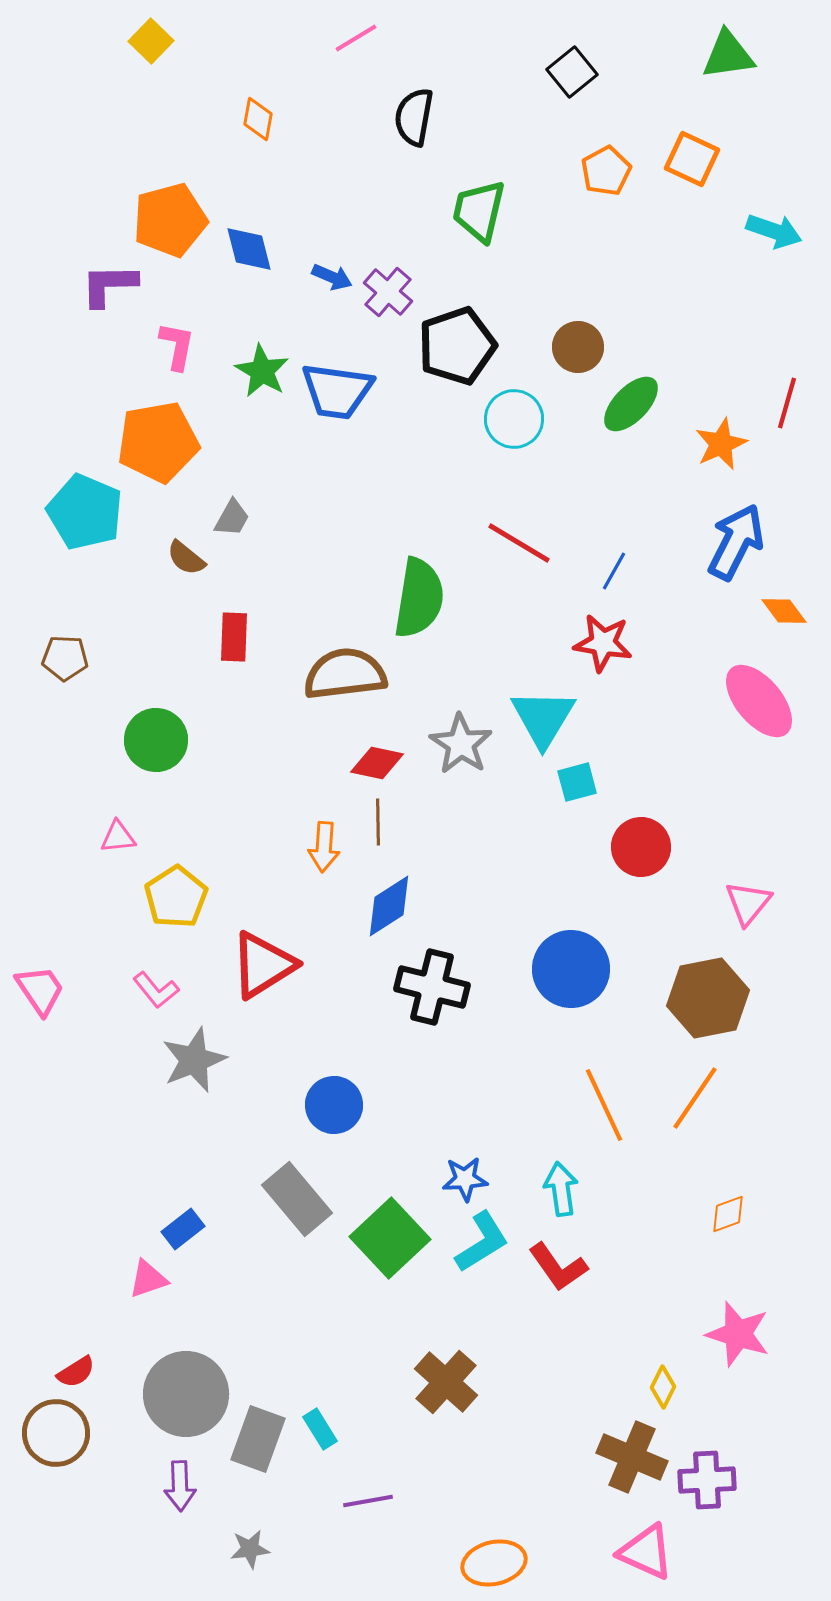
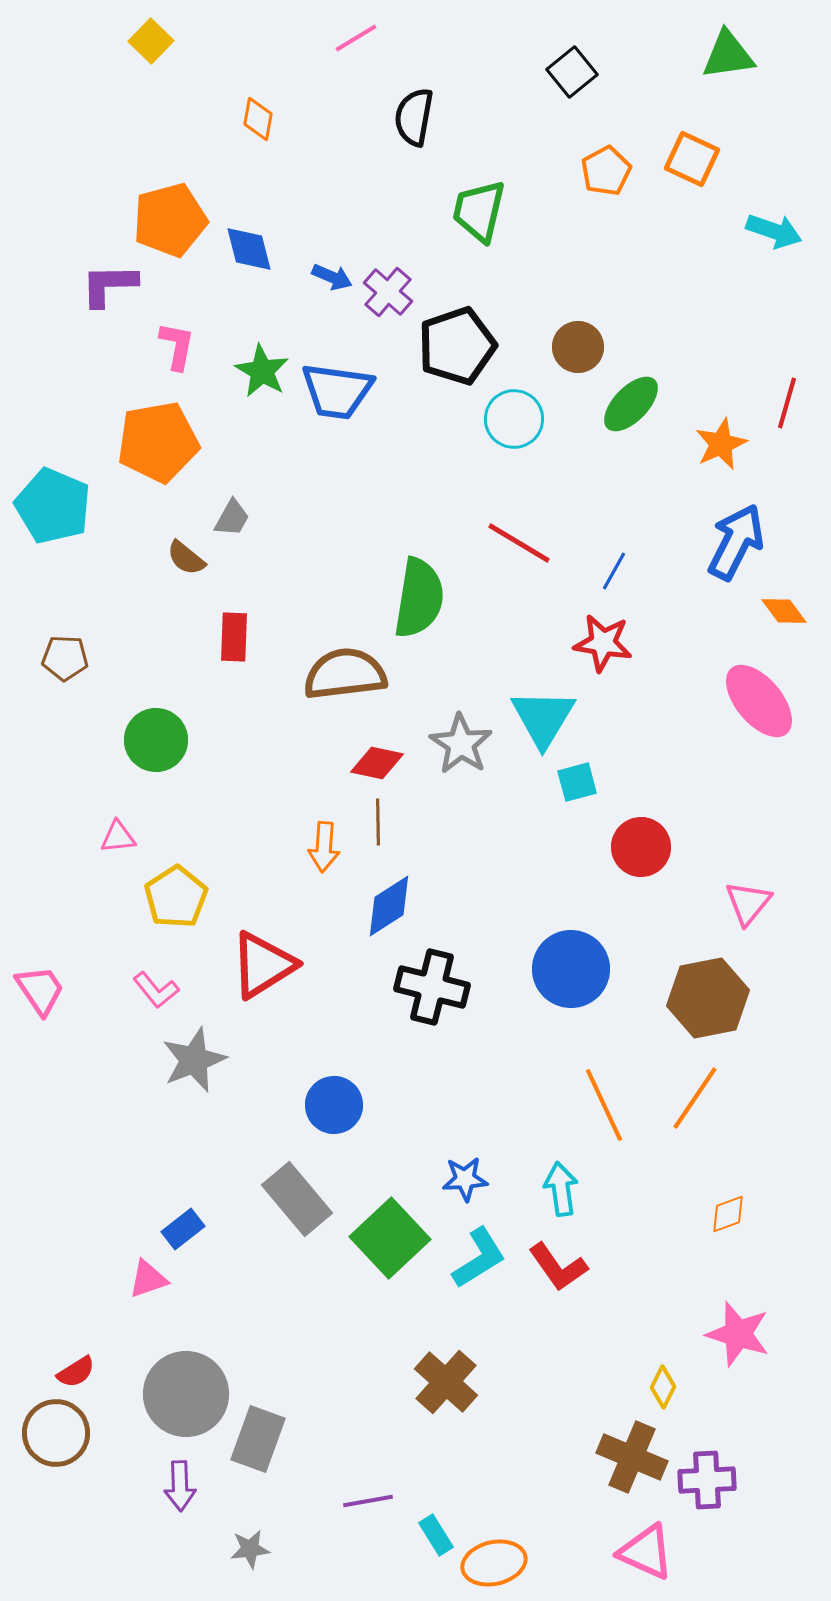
cyan pentagon at (85, 512): moved 32 px left, 6 px up
cyan L-shape at (482, 1242): moved 3 px left, 16 px down
cyan rectangle at (320, 1429): moved 116 px right, 106 px down
